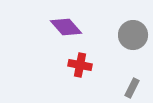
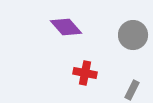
red cross: moved 5 px right, 8 px down
gray rectangle: moved 2 px down
